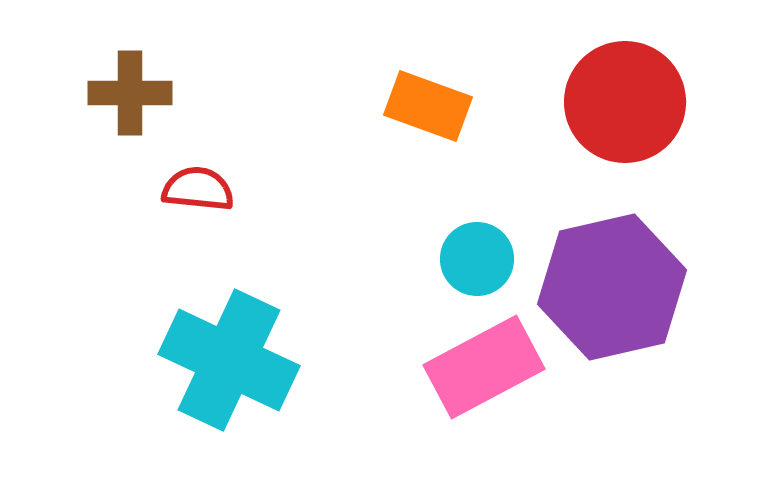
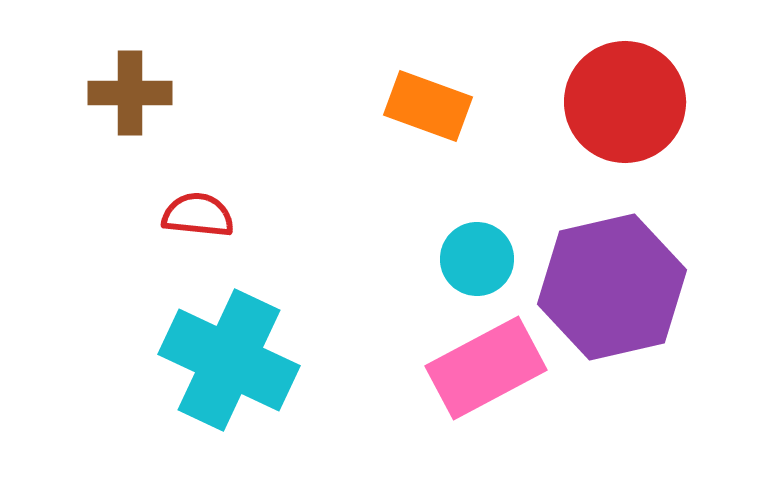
red semicircle: moved 26 px down
pink rectangle: moved 2 px right, 1 px down
